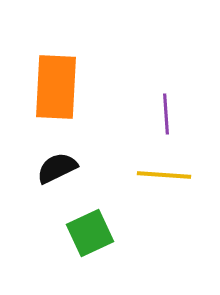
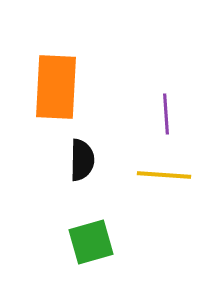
black semicircle: moved 25 px right, 8 px up; rotated 117 degrees clockwise
green square: moved 1 px right, 9 px down; rotated 9 degrees clockwise
